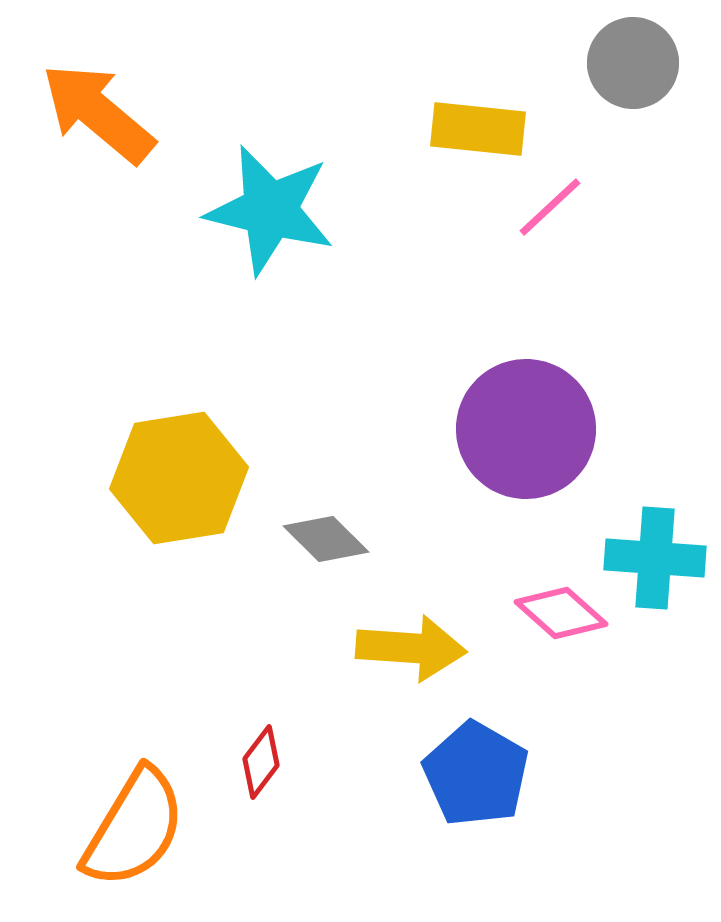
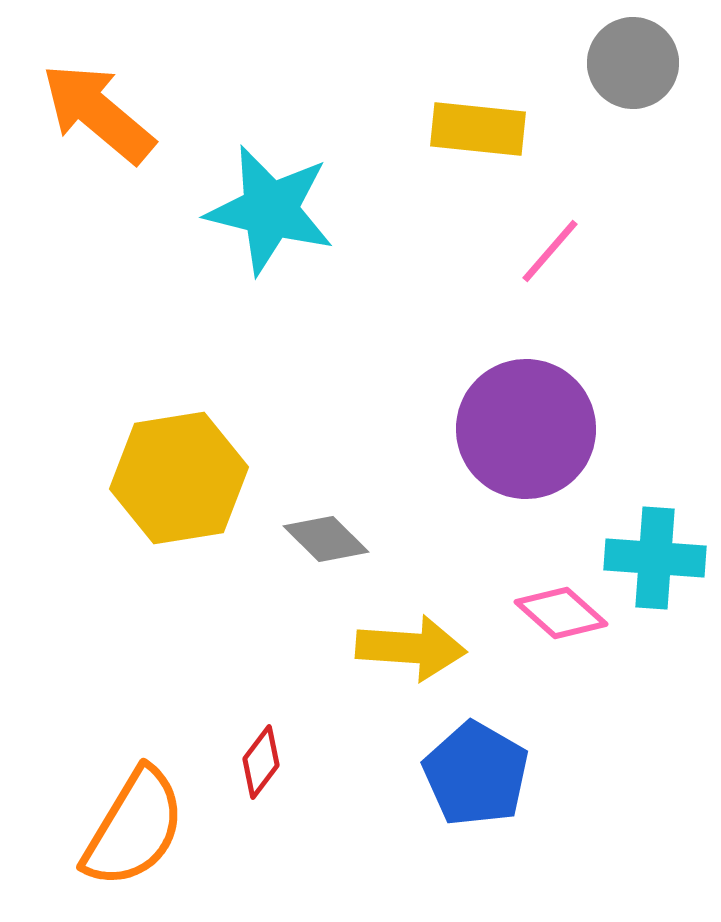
pink line: moved 44 px down; rotated 6 degrees counterclockwise
